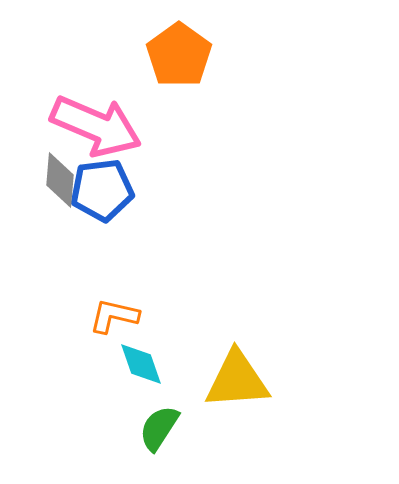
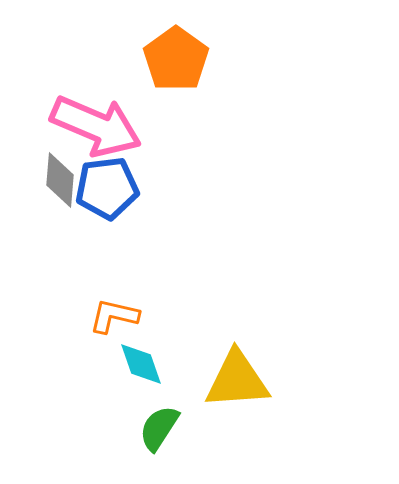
orange pentagon: moved 3 px left, 4 px down
blue pentagon: moved 5 px right, 2 px up
